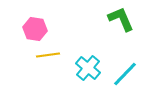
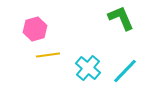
green L-shape: moved 1 px up
pink hexagon: rotated 25 degrees counterclockwise
cyan line: moved 3 px up
